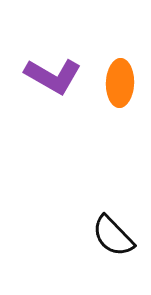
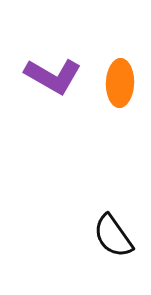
black semicircle: rotated 9 degrees clockwise
